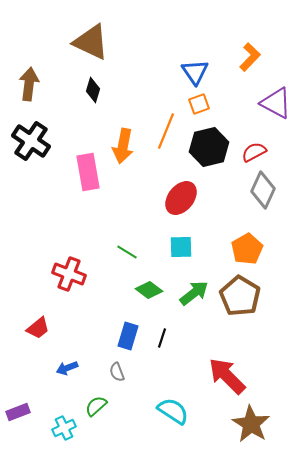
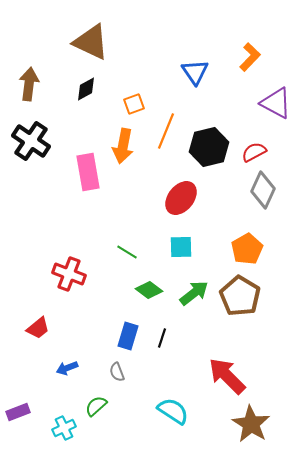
black diamond: moved 7 px left, 1 px up; rotated 45 degrees clockwise
orange square: moved 65 px left
